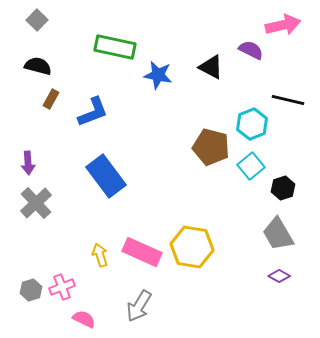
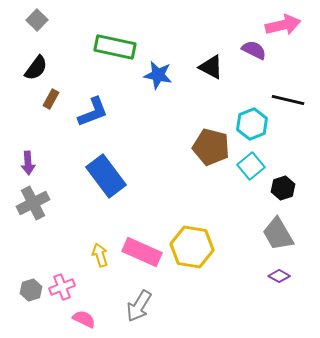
purple semicircle: moved 3 px right
black semicircle: moved 2 px left, 2 px down; rotated 112 degrees clockwise
gray cross: moved 3 px left; rotated 16 degrees clockwise
